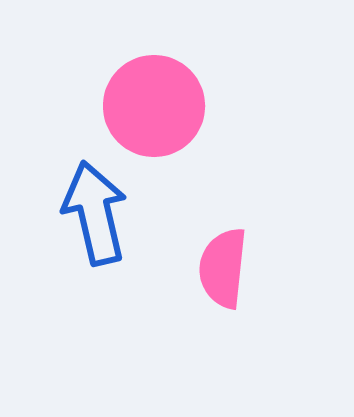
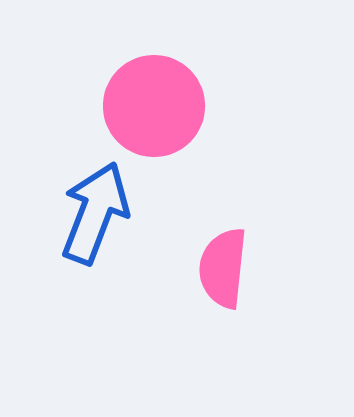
blue arrow: rotated 34 degrees clockwise
